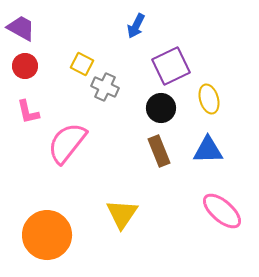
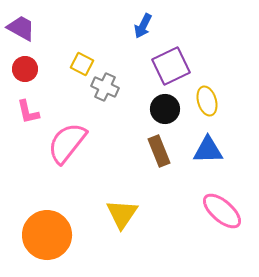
blue arrow: moved 7 px right
red circle: moved 3 px down
yellow ellipse: moved 2 px left, 2 px down
black circle: moved 4 px right, 1 px down
